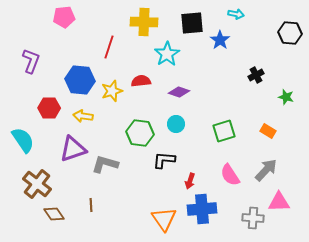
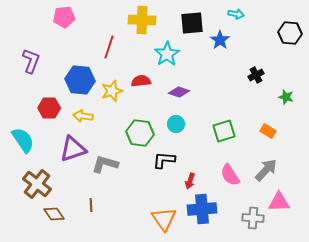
yellow cross: moved 2 px left, 2 px up
